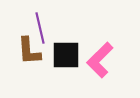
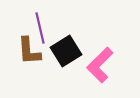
black square: moved 4 px up; rotated 32 degrees counterclockwise
pink L-shape: moved 5 px down
